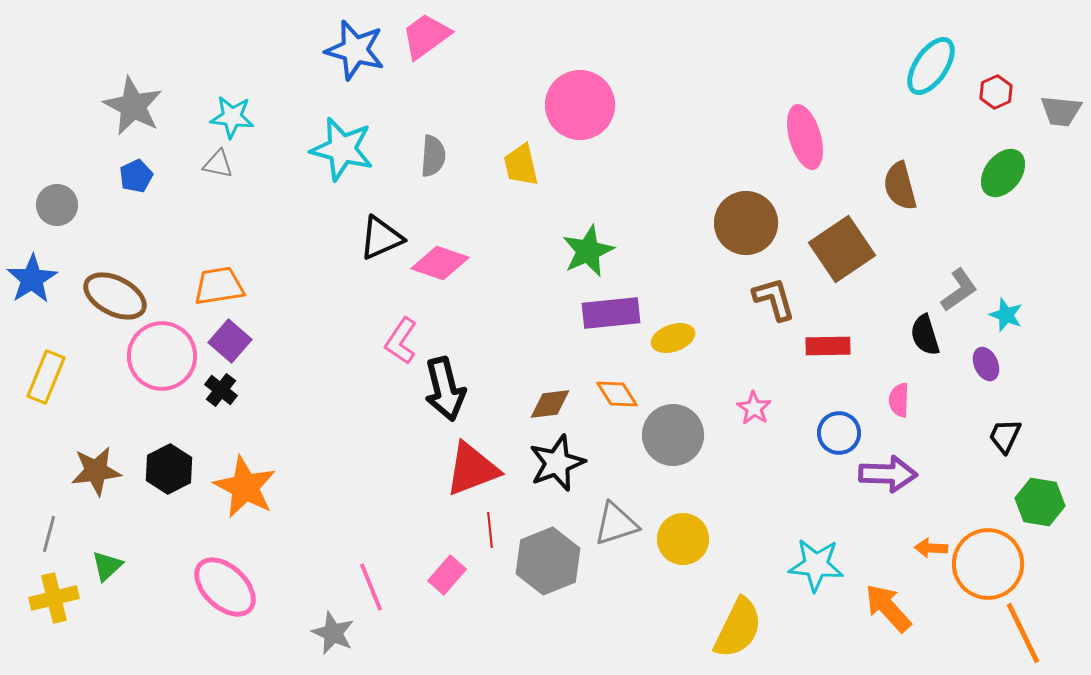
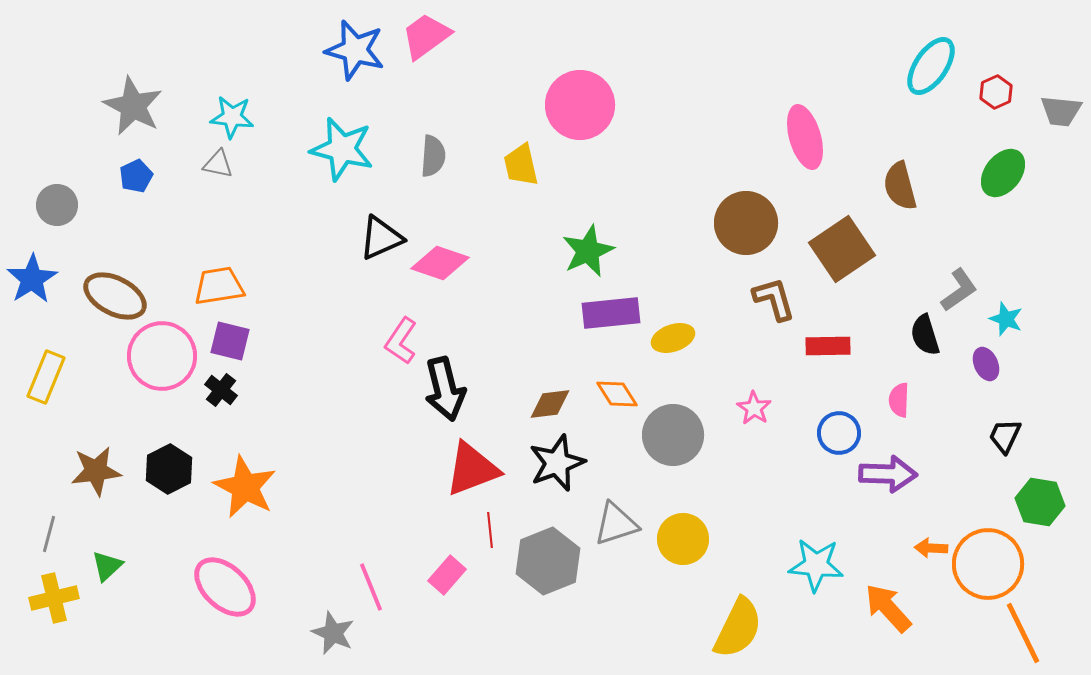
cyan star at (1006, 315): moved 4 px down
purple square at (230, 341): rotated 27 degrees counterclockwise
